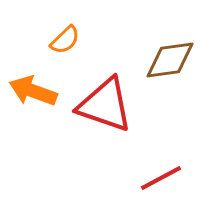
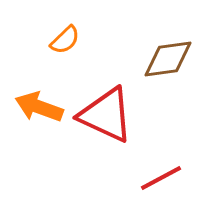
brown diamond: moved 2 px left, 1 px up
orange arrow: moved 6 px right, 16 px down
red triangle: moved 1 px right, 10 px down; rotated 6 degrees clockwise
